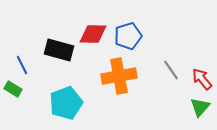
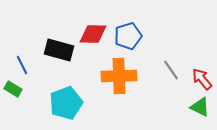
orange cross: rotated 8 degrees clockwise
green triangle: rotated 45 degrees counterclockwise
